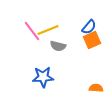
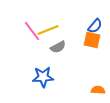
blue semicircle: moved 6 px right, 1 px up
orange square: rotated 36 degrees clockwise
gray semicircle: moved 1 px down; rotated 42 degrees counterclockwise
orange semicircle: moved 2 px right, 2 px down
